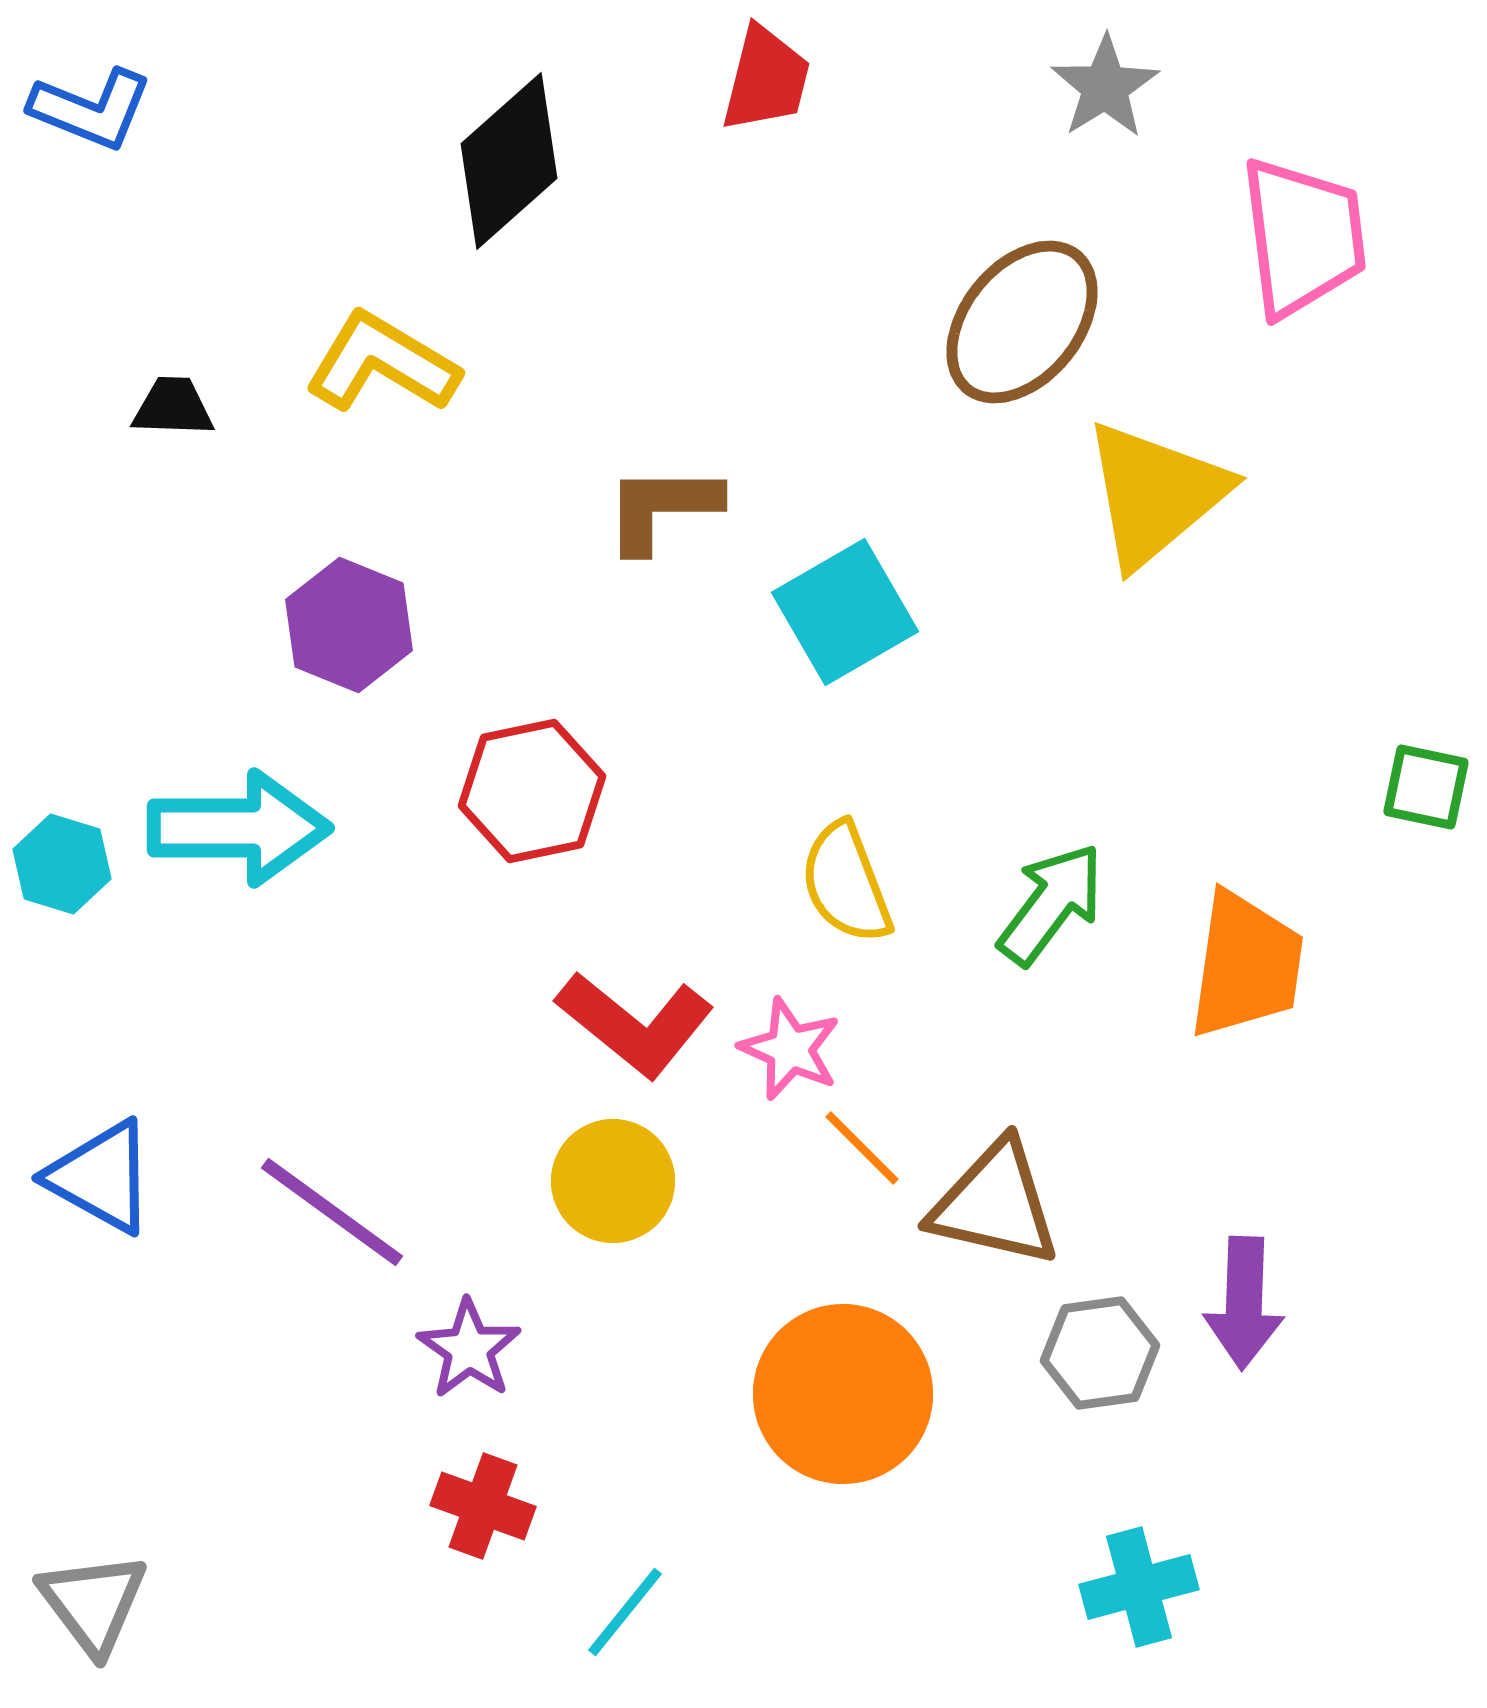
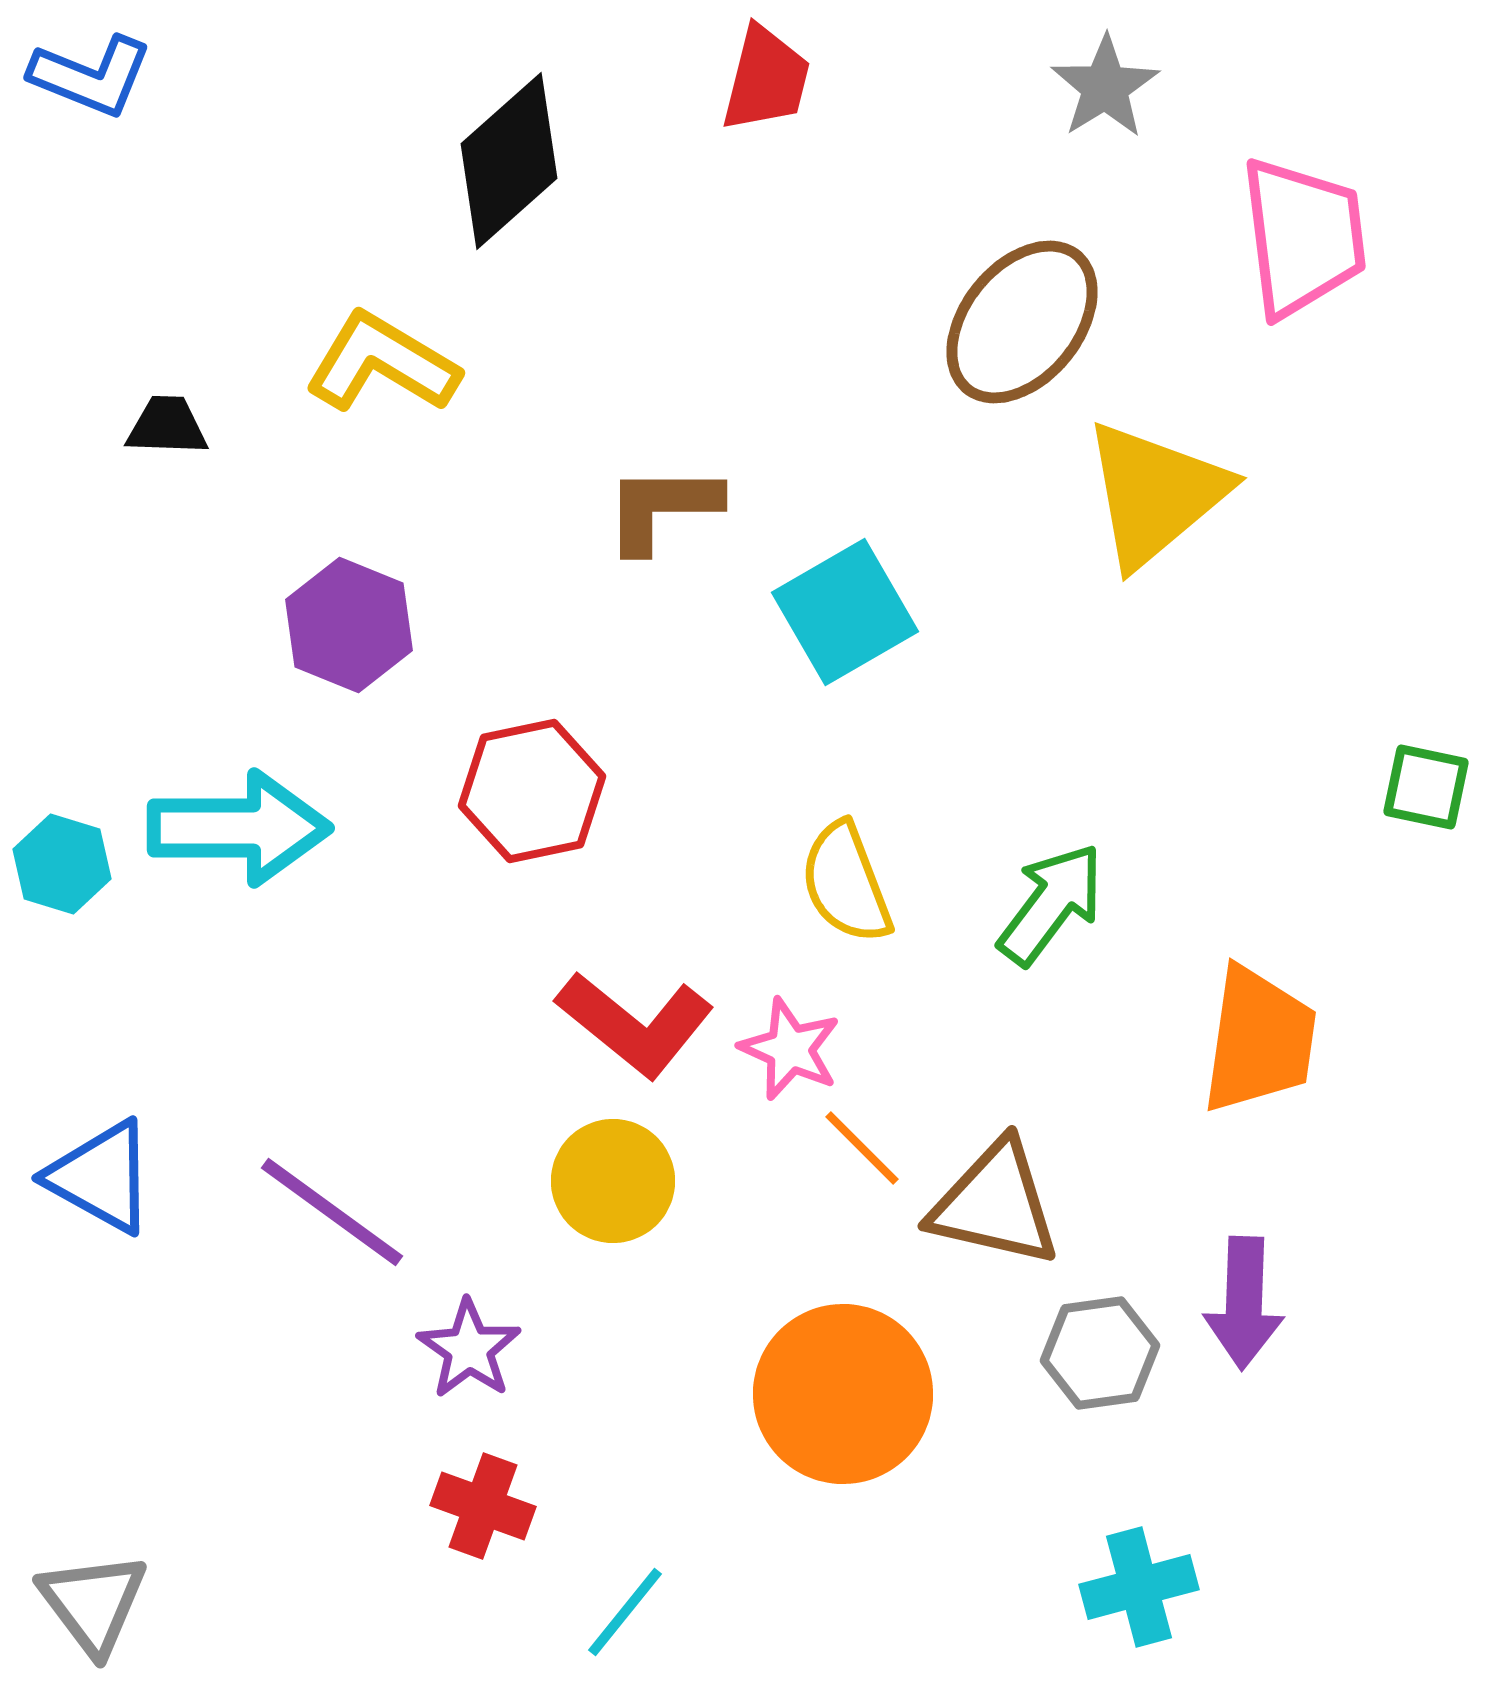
blue L-shape: moved 33 px up
black trapezoid: moved 6 px left, 19 px down
orange trapezoid: moved 13 px right, 75 px down
